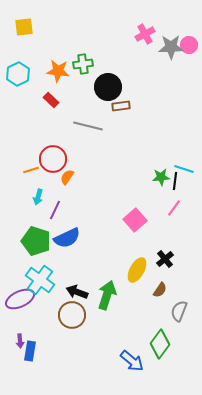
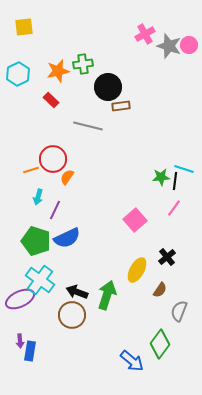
gray star: moved 2 px left, 1 px up; rotated 20 degrees clockwise
orange star: rotated 20 degrees counterclockwise
black cross: moved 2 px right, 2 px up
